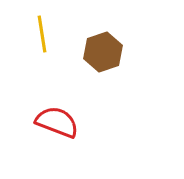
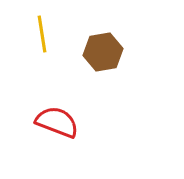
brown hexagon: rotated 9 degrees clockwise
